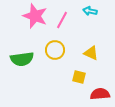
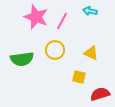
pink star: moved 1 px right, 1 px down
pink line: moved 1 px down
red semicircle: rotated 12 degrees counterclockwise
